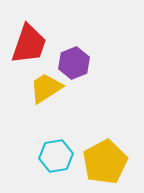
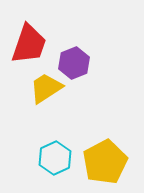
cyan hexagon: moved 1 px left, 2 px down; rotated 16 degrees counterclockwise
